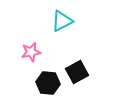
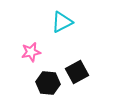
cyan triangle: moved 1 px down
